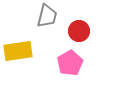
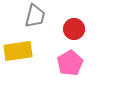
gray trapezoid: moved 12 px left
red circle: moved 5 px left, 2 px up
